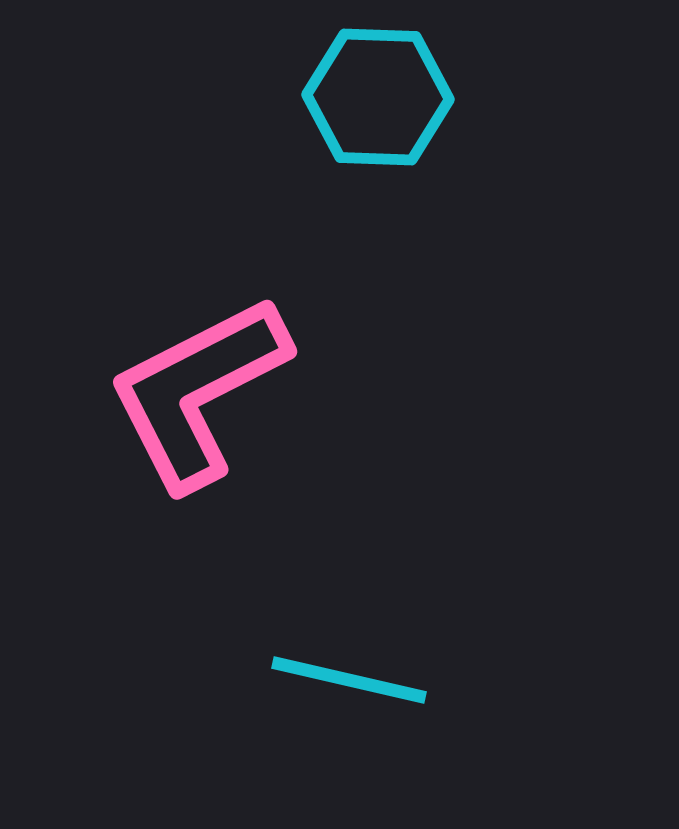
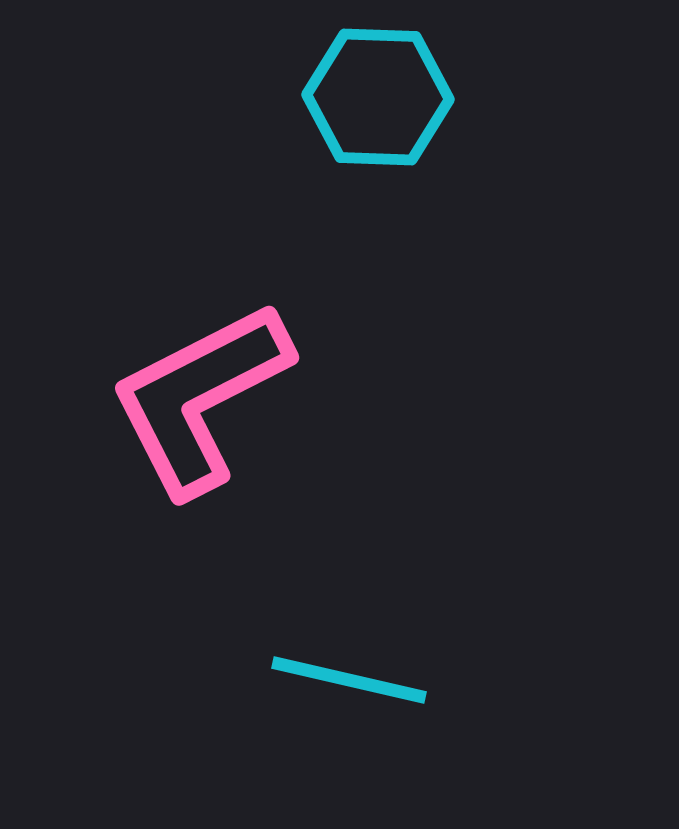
pink L-shape: moved 2 px right, 6 px down
